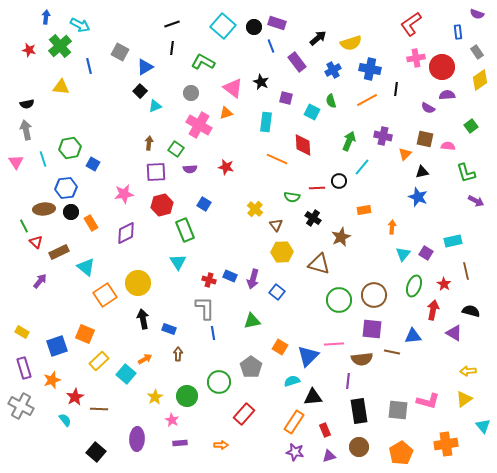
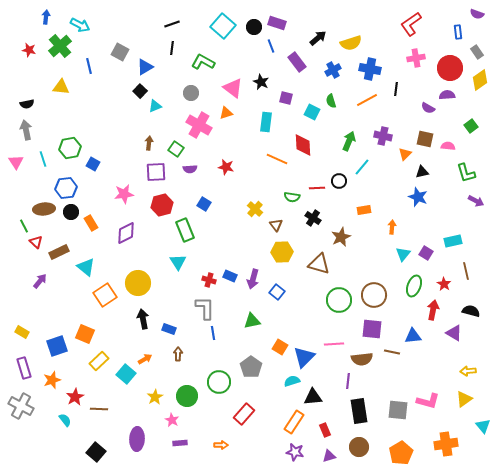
red circle at (442, 67): moved 8 px right, 1 px down
blue triangle at (308, 356): moved 4 px left, 1 px down
